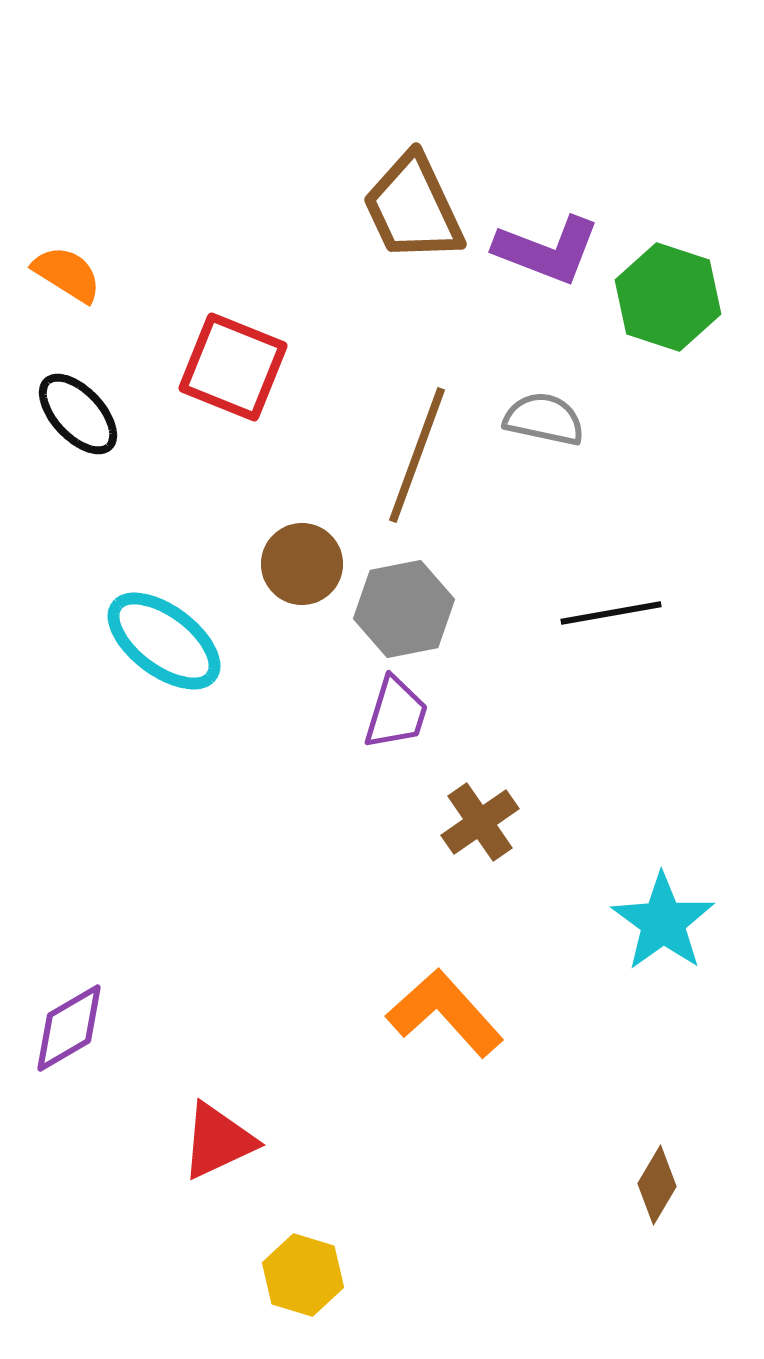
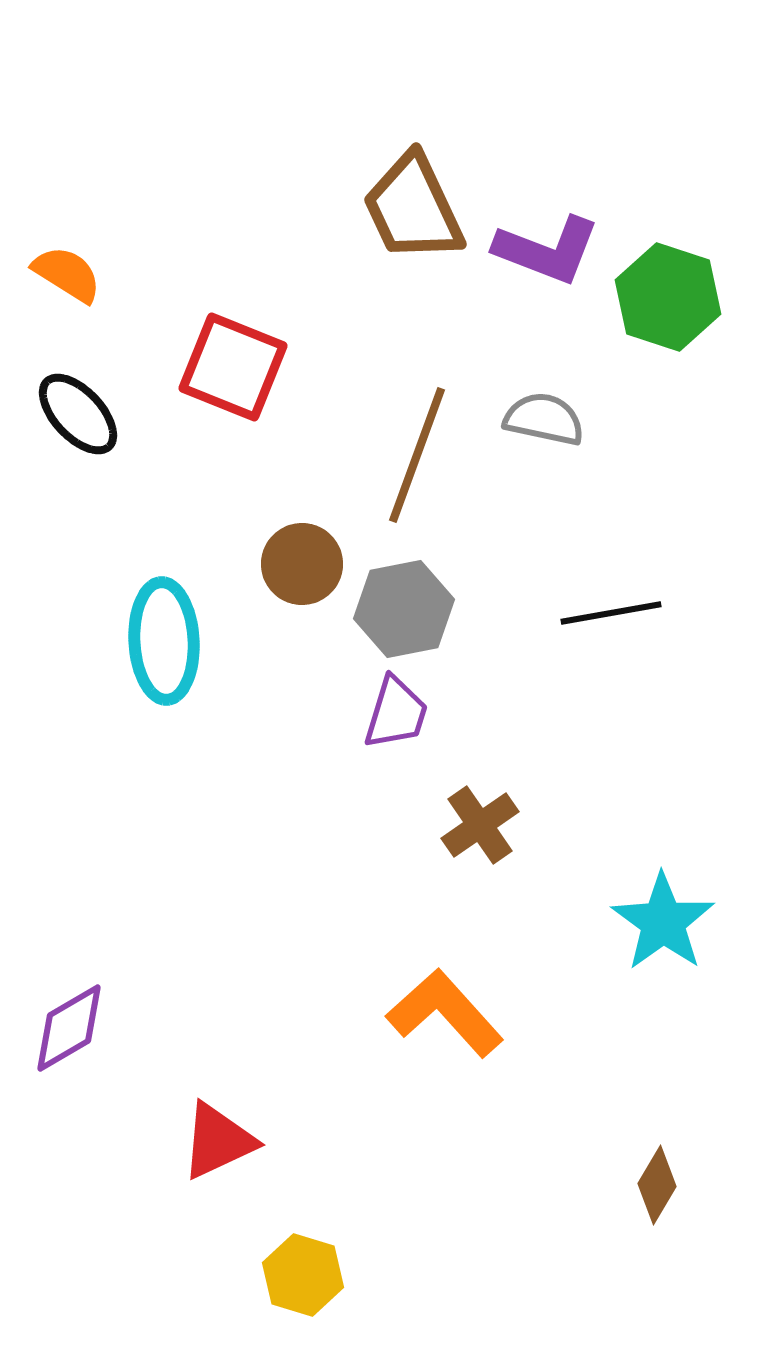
cyan ellipse: rotated 50 degrees clockwise
brown cross: moved 3 px down
